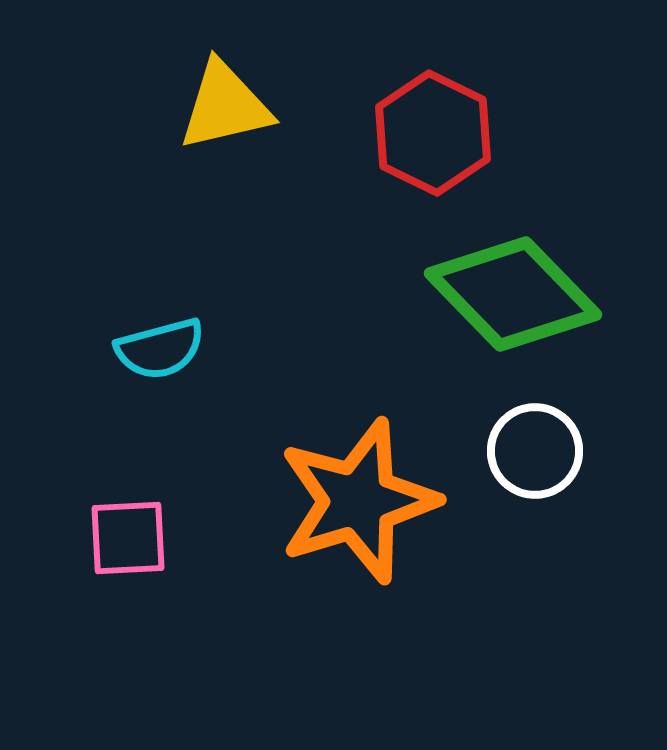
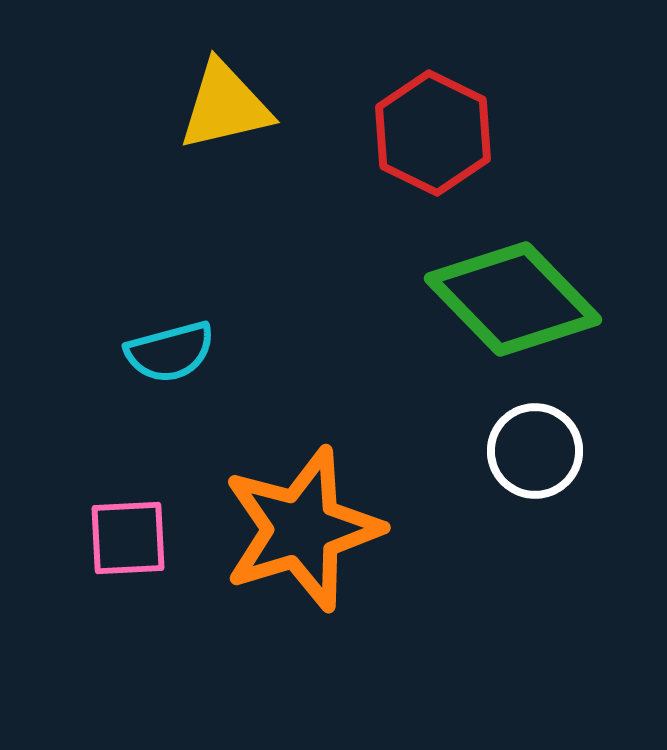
green diamond: moved 5 px down
cyan semicircle: moved 10 px right, 3 px down
orange star: moved 56 px left, 28 px down
